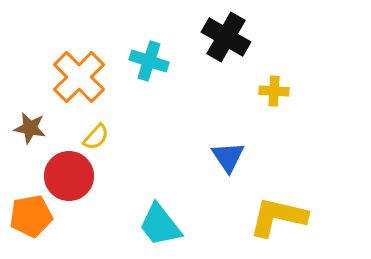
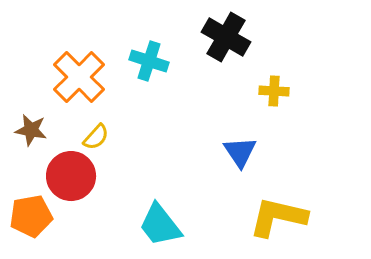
brown star: moved 1 px right, 2 px down
blue triangle: moved 12 px right, 5 px up
red circle: moved 2 px right
